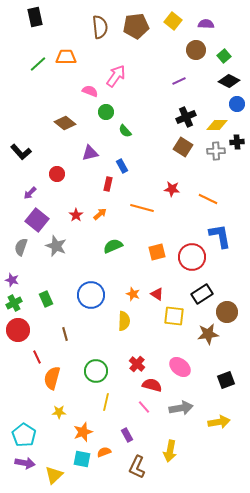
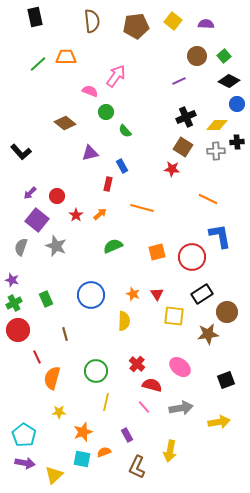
brown semicircle at (100, 27): moved 8 px left, 6 px up
brown circle at (196, 50): moved 1 px right, 6 px down
red circle at (57, 174): moved 22 px down
red star at (172, 189): moved 20 px up
red triangle at (157, 294): rotated 24 degrees clockwise
